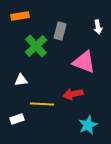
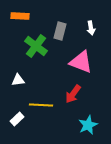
orange rectangle: rotated 12 degrees clockwise
white arrow: moved 7 px left, 1 px down
green cross: rotated 10 degrees counterclockwise
pink triangle: moved 3 px left
white triangle: moved 3 px left
red arrow: rotated 42 degrees counterclockwise
yellow line: moved 1 px left, 1 px down
white rectangle: rotated 24 degrees counterclockwise
